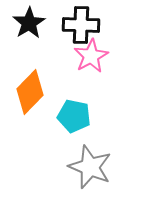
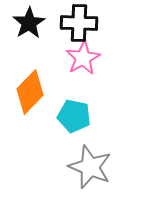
black cross: moved 2 px left, 2 px up
pink star: moved 8 px left, 2 px down
